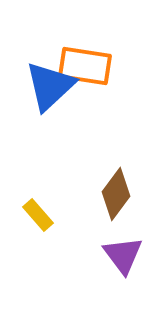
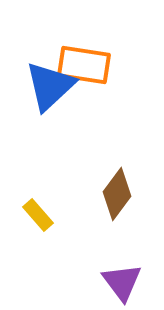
orange rectangle: moved 1 px left, 1 px up
brown diamond: moved 1 px right
purple triangle: moved 1 px left, 27 px down
